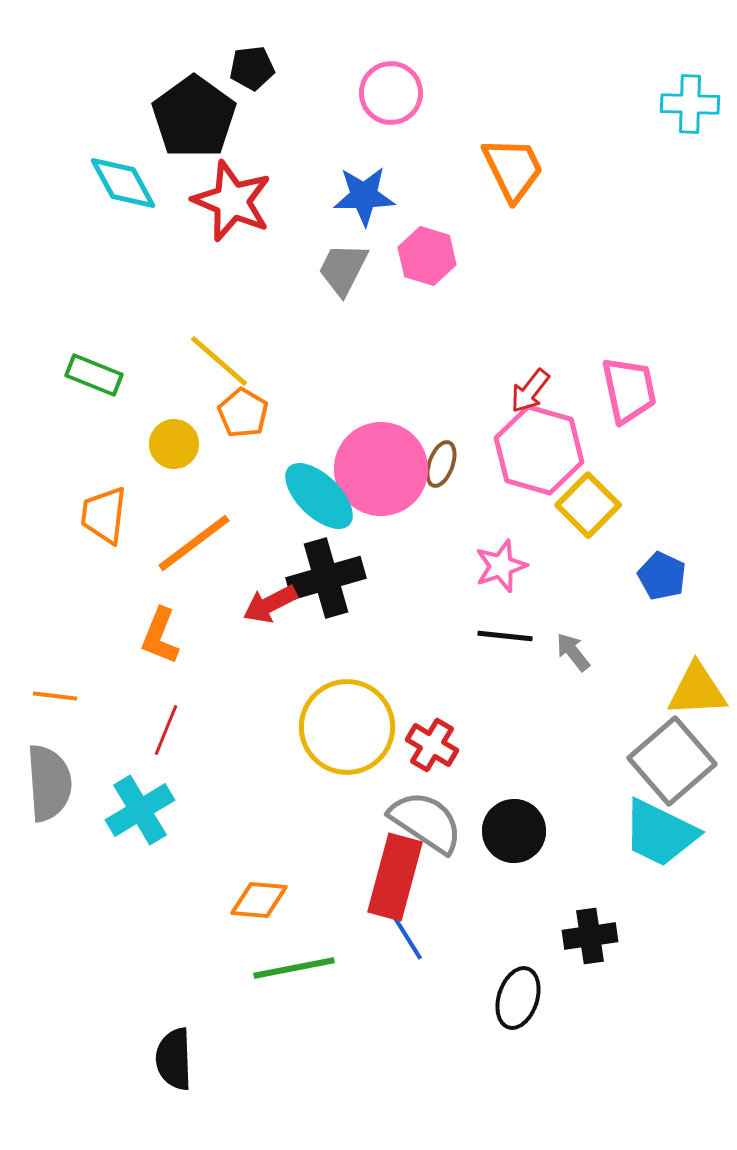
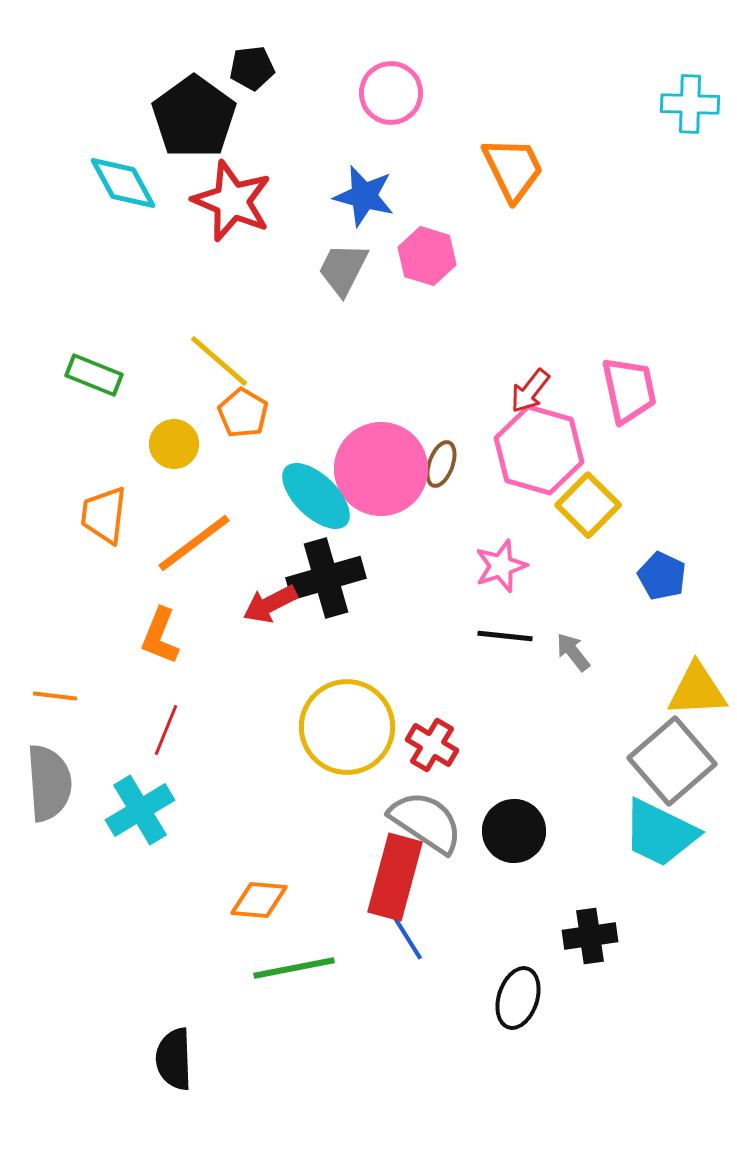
blue star at (364, 196): rotated 16 degrees clockwise
cyan ellipse at (319, 496): moved 3 px left
